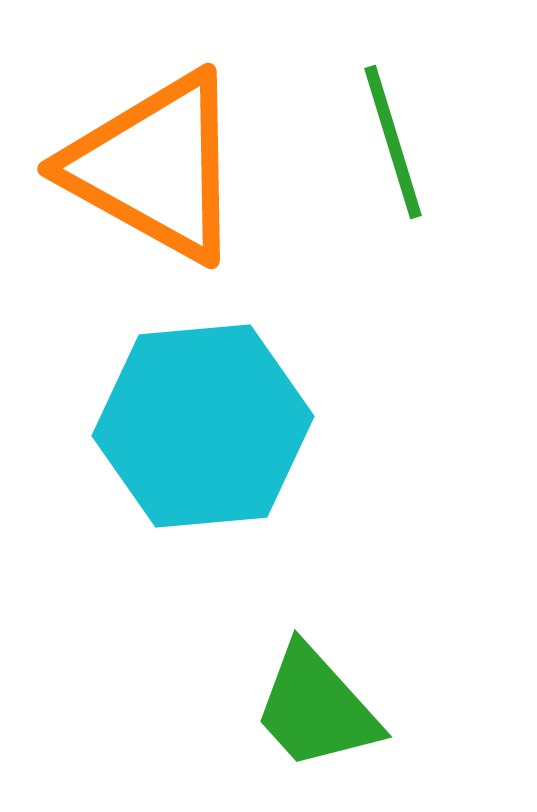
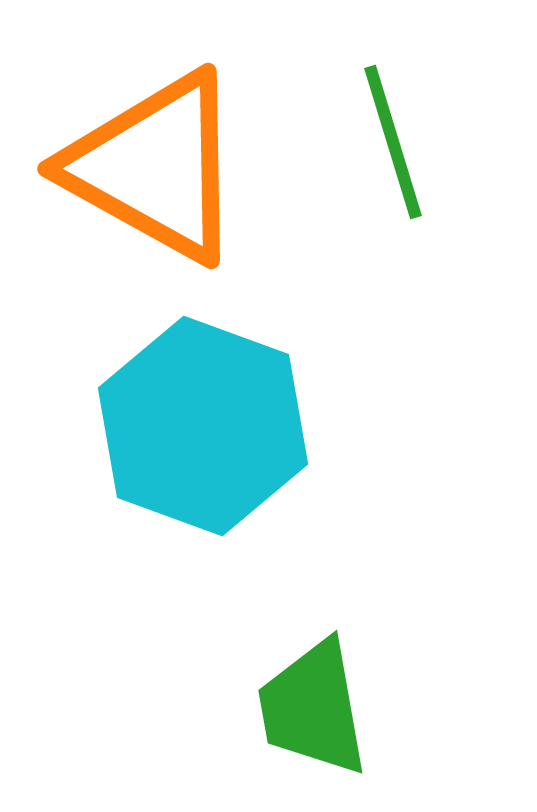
cyan hexagon: rotated 25 degrees clockwise
green trapezoid: moved 3 px left; rotated 32 degrees clockwise
